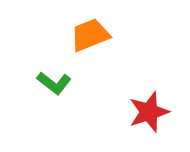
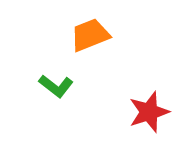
green L-shape: moved 2 px right, 3 px down
